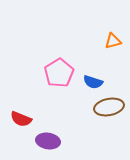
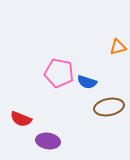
orange triangle: moved 5 px right, 6 px down
pink pentagon: rotated 28 degrees counterclockwise
blue semicircle: moved 6 px left
